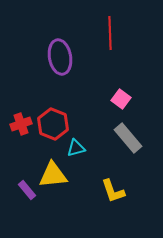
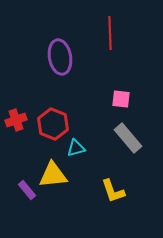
pink square: rotated 30 degrees counterclockwise
red cross: moved 5 px left, 4 px up
